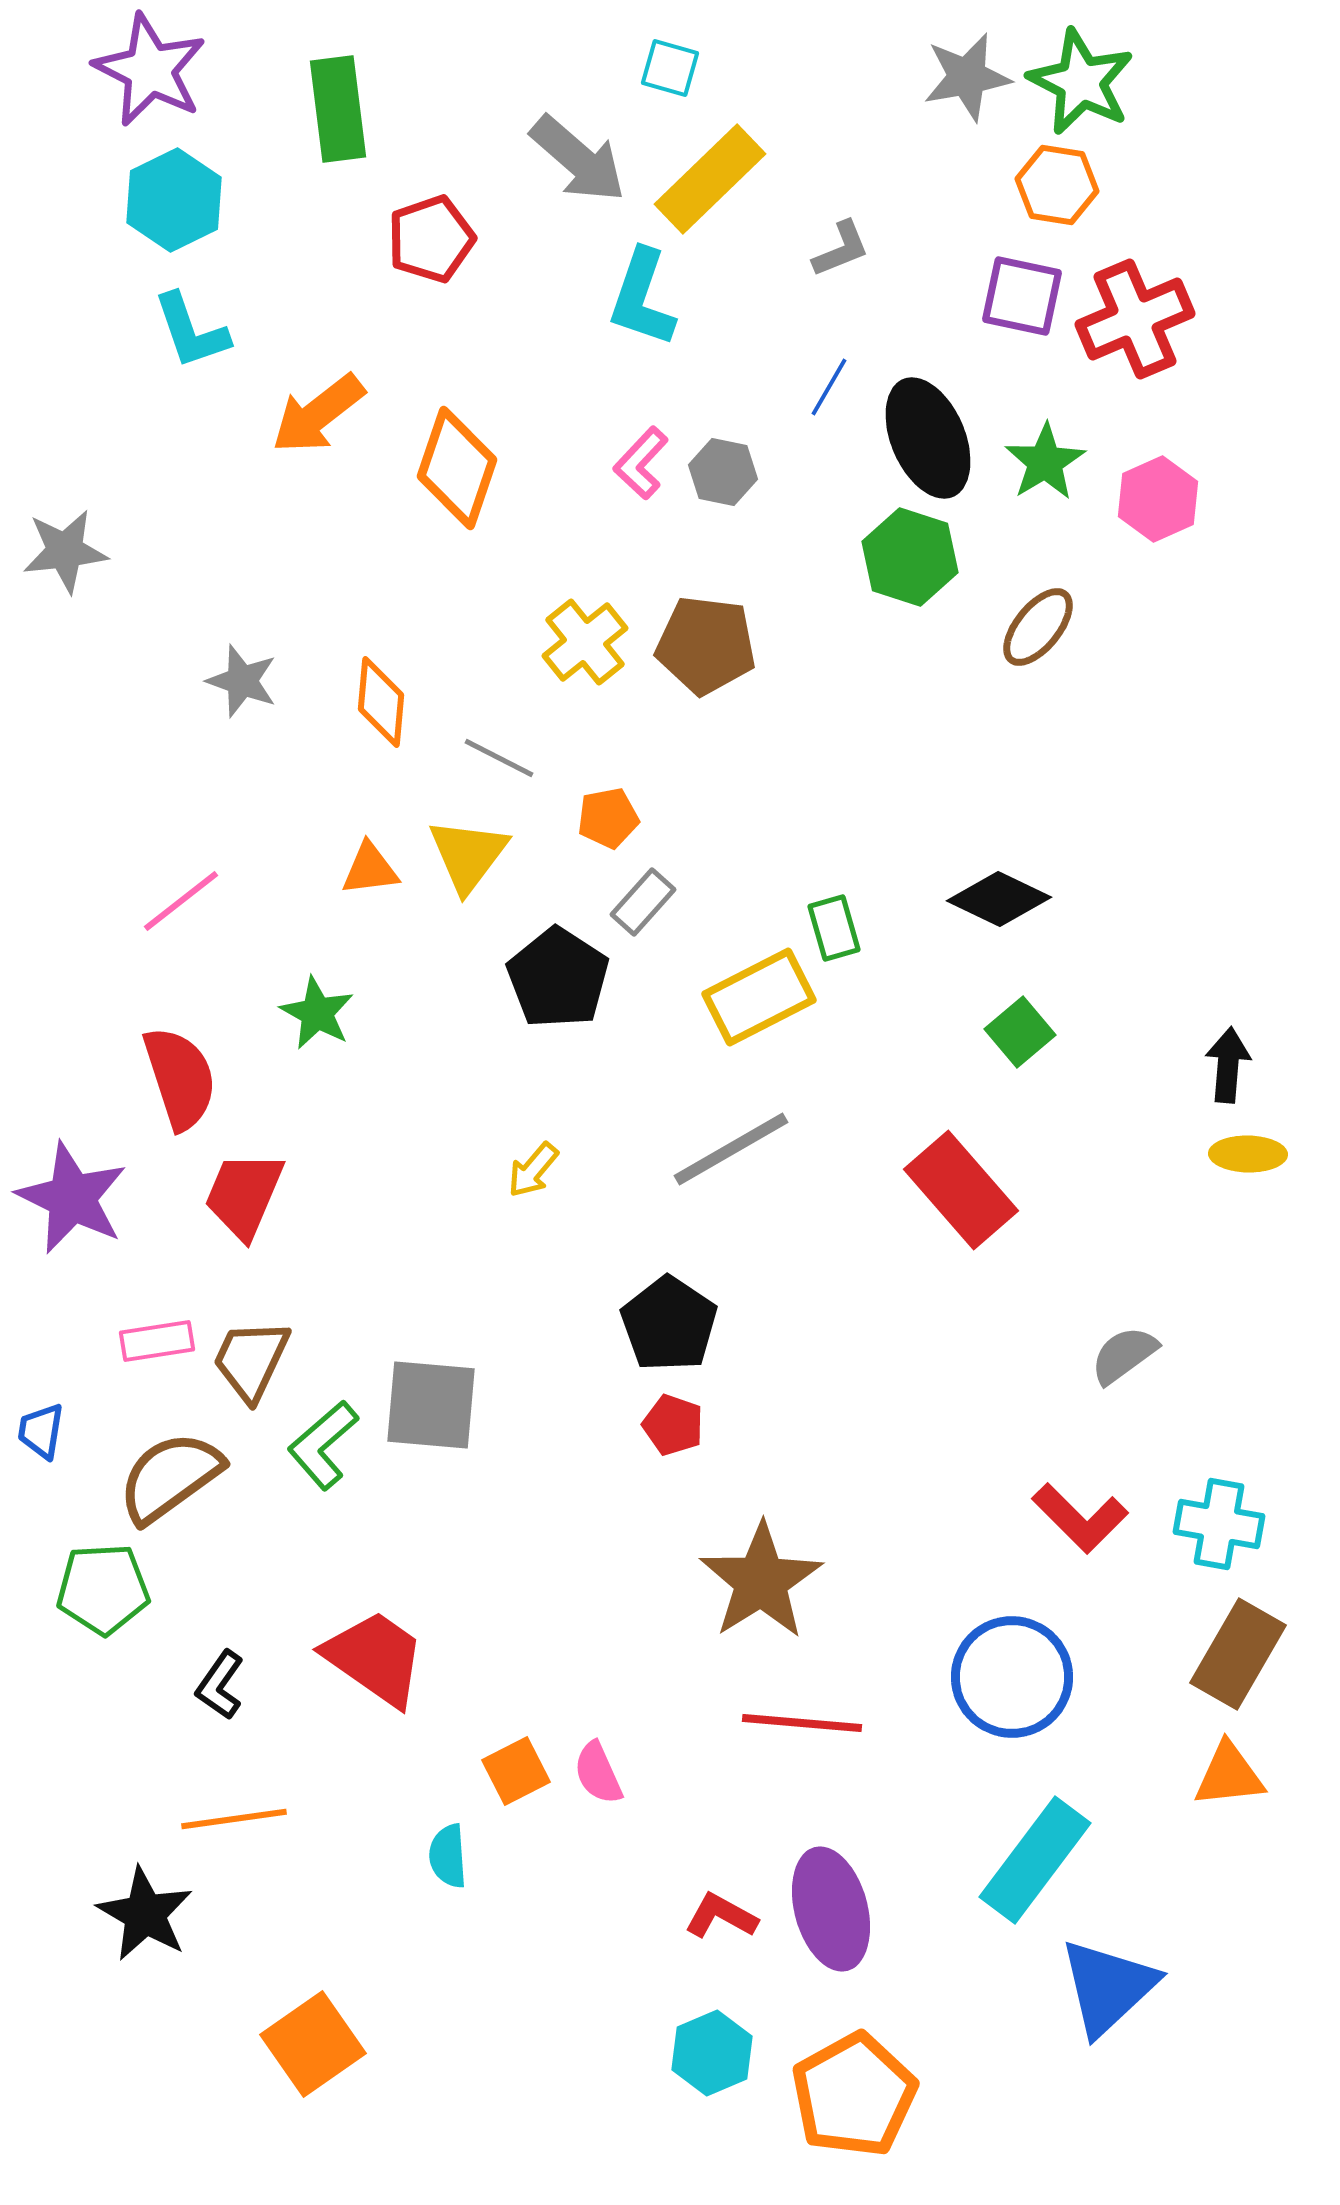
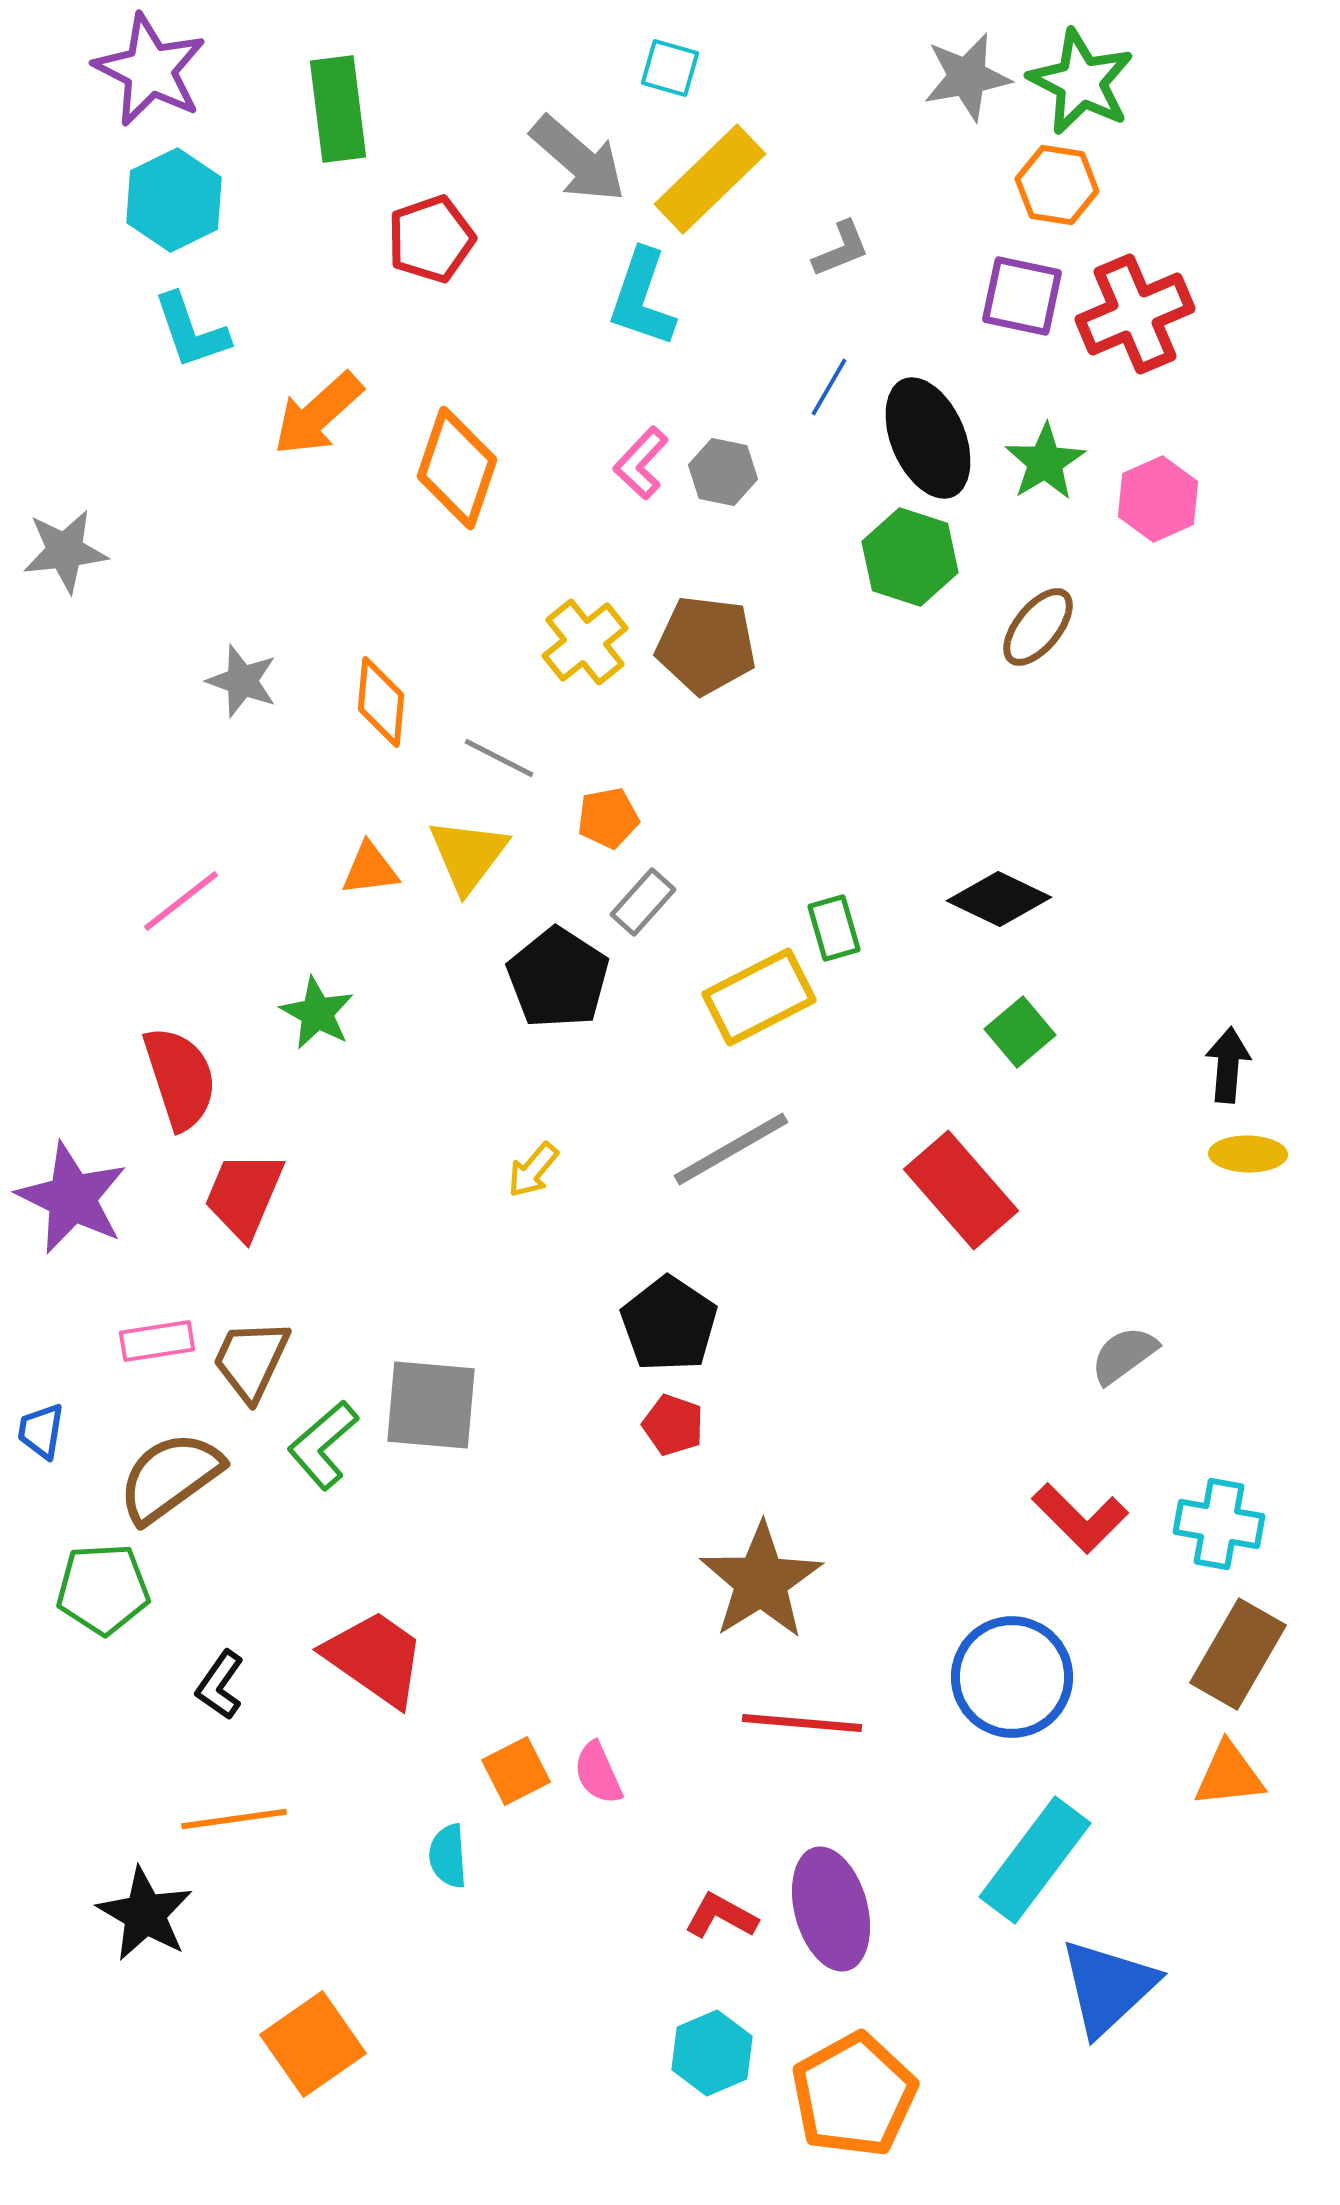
red cross at (1135, 319): moved 5 px up
orange arrow at (318, 414): rotated 4 degrees counterclockwise
